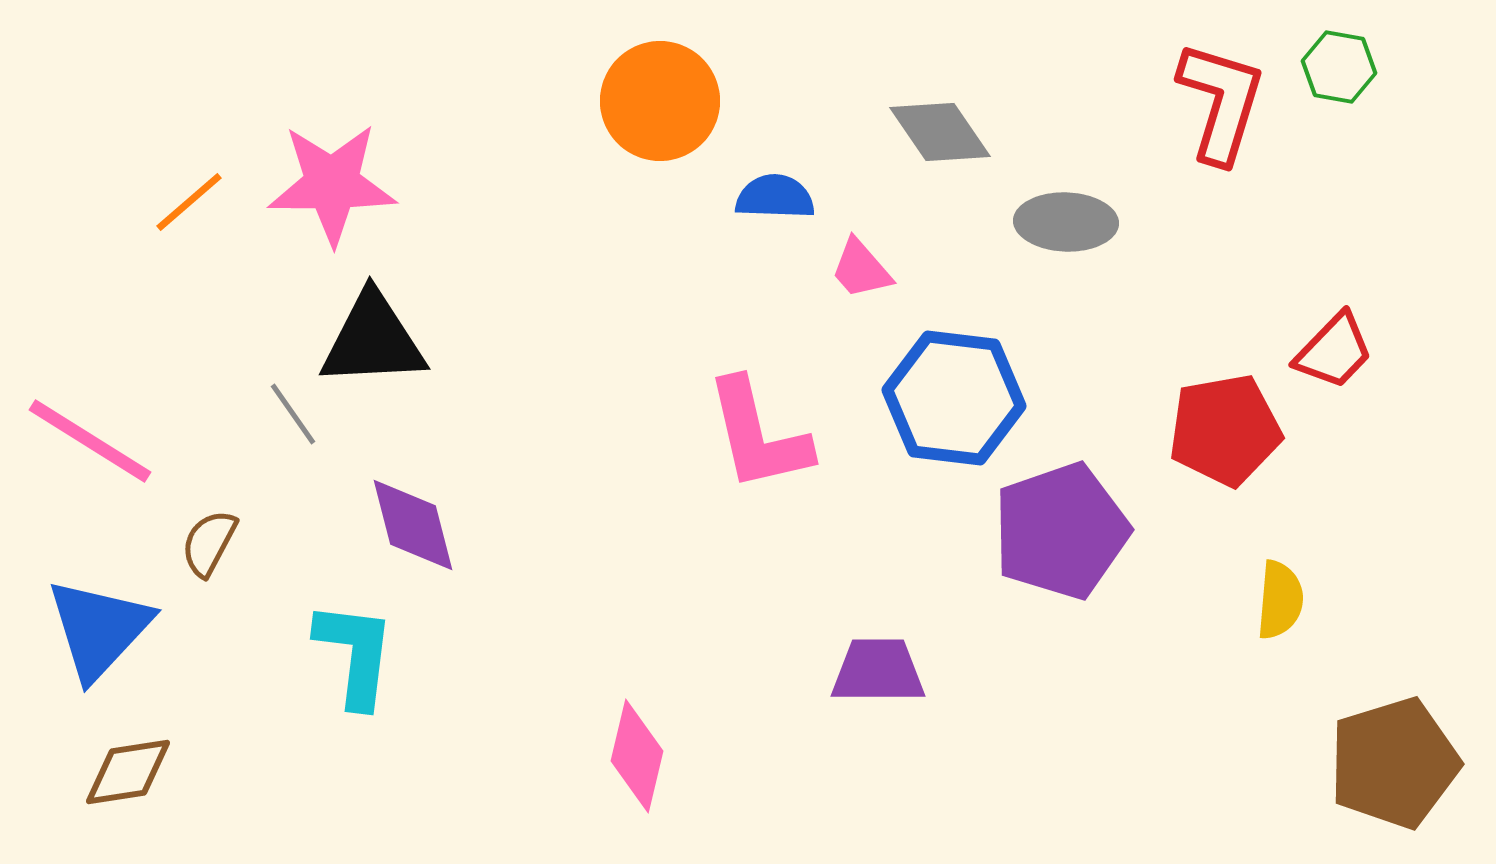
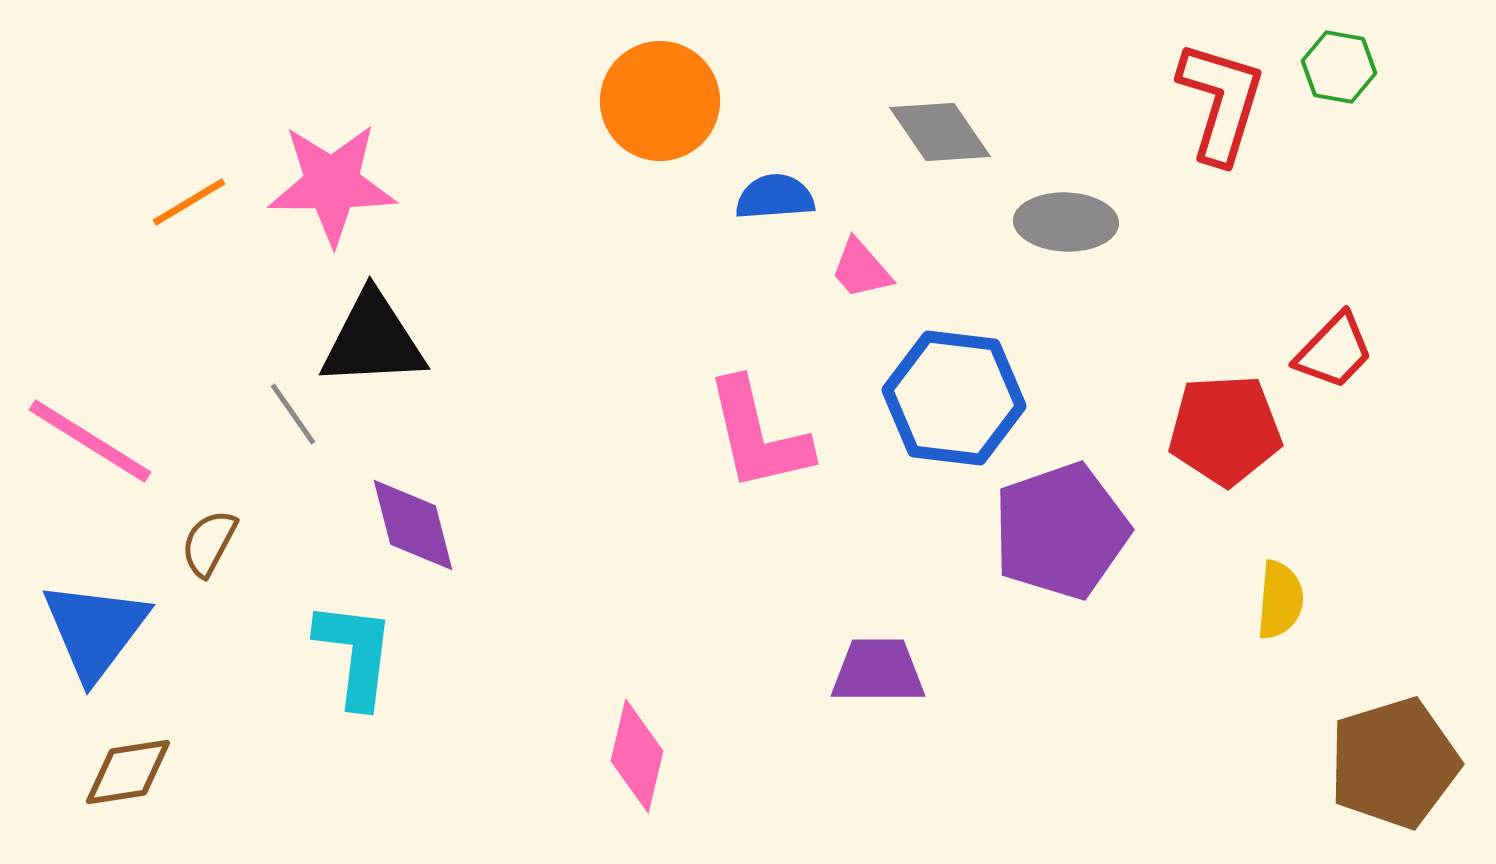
blue semicircle: rotated 6 degrees counterclockwise
orange line: rotated 10 degrees clockwise
red pentagon: rotated 7 degrees clockwise
blue triangle: moved 4 px left, 1 px down; rotated 6 degrees counterclockwise
